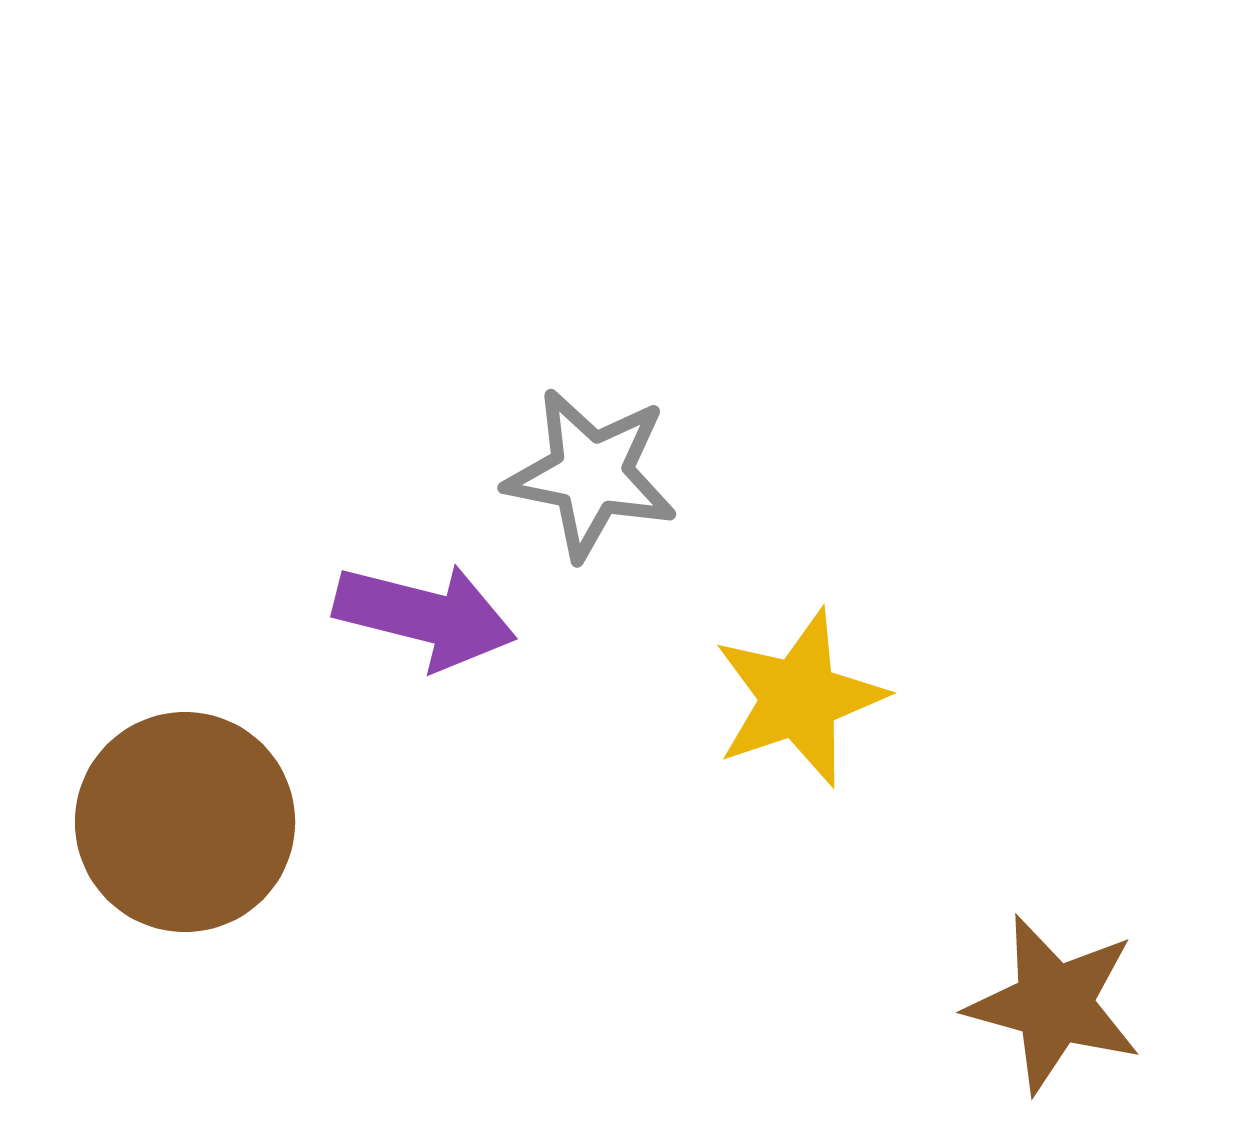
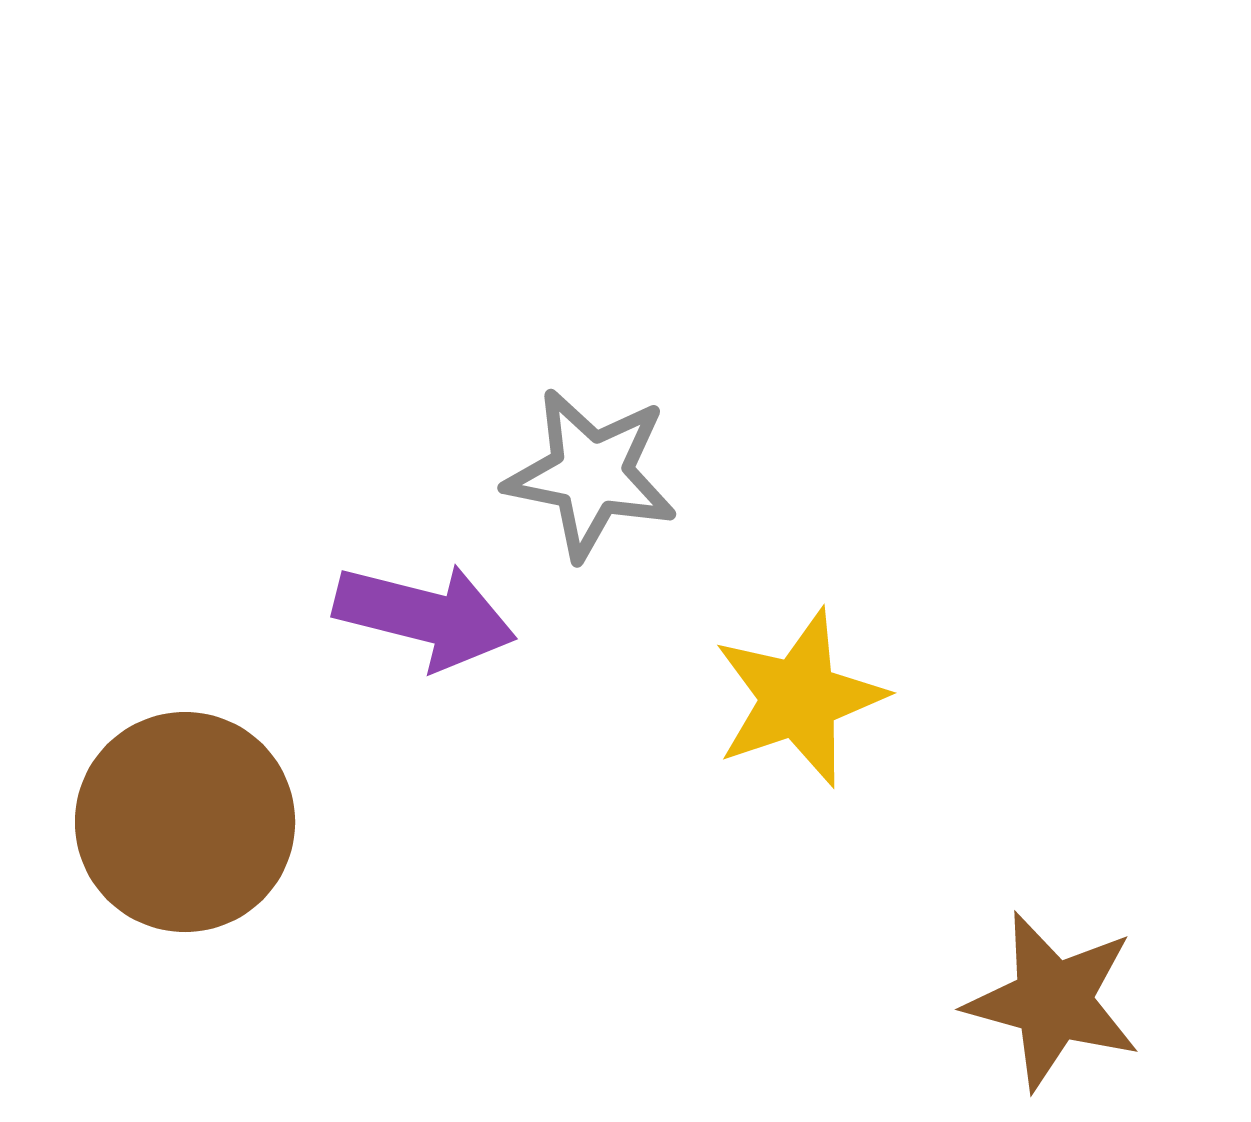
brown star: moved 1 px left, 3 px up
